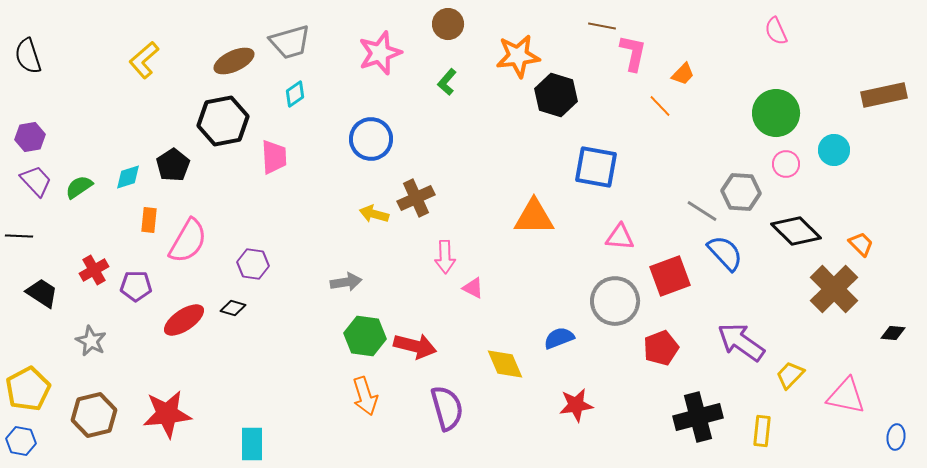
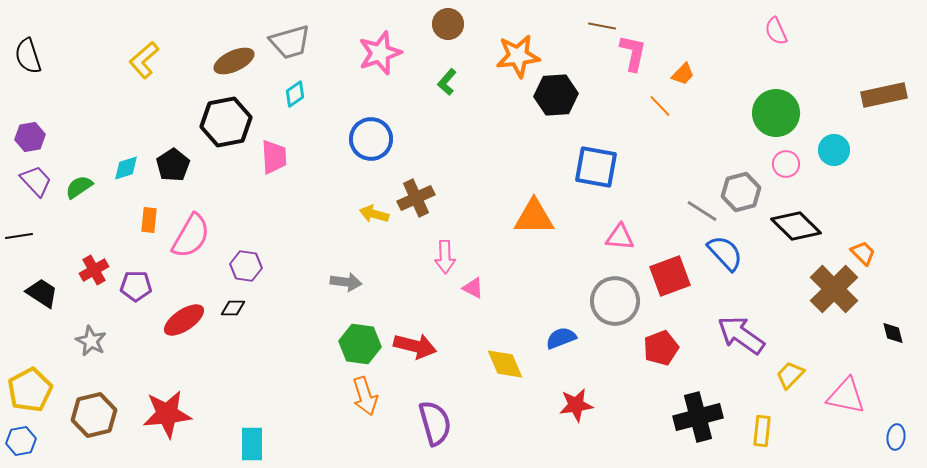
black hexagon at (556, 95): rotated 21 degrees counterclockwise
black hexagon at (223, 121): moved 3 px right, 1 px down
cyan diamond at (128, 177): moved 2 px left, 9 px up
gray hexagon at (741, 192): rotated 18 degrees counterclockwise
black diamond at (796, 231): moved 5 px up
black line at (19, 236): rotated 12 degrees counterclockwise
pink semicircle at (188, 241): moved 3 px right, 5 px up
orange trapezoid at (861, 244): moved 2 px right, 9 px down
purple hexagon at (253, 264): moved 7 px left, 2 px down
gray arrow at (346, 282): rotated 16 degrees clockwise
black diamond at (233, 308): rotated 15 degrees counterclockwise
black diamond at (893, 333): rotated 70 degrees clockwise
green hexagon at (365, 336): moved 5 px left, 8 px down
blue semicircle at (559, 338): moved 2 px right
purple arrow at (741, 342): moved 7 px up
yellow pentagon at (28, 389): moved 2 px right, 1 px down
purple semicircle at (447, 408): moved 12 px left, 15 px down
blue hexagon at (21, 441): rotated 20 degrees counterclockwise
